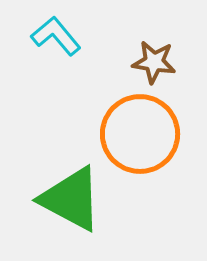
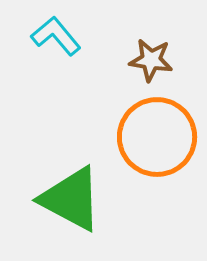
brown star: moved 3 px left, 2 px up
orange circle: moved 17 px right, 3 px down
